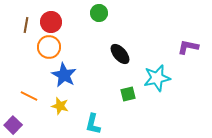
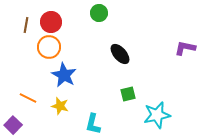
purple L-shape: moved 3 px left, 1 px down
cyan star: moved 37 px down
orange line: moved 1 px left, 2 px down
